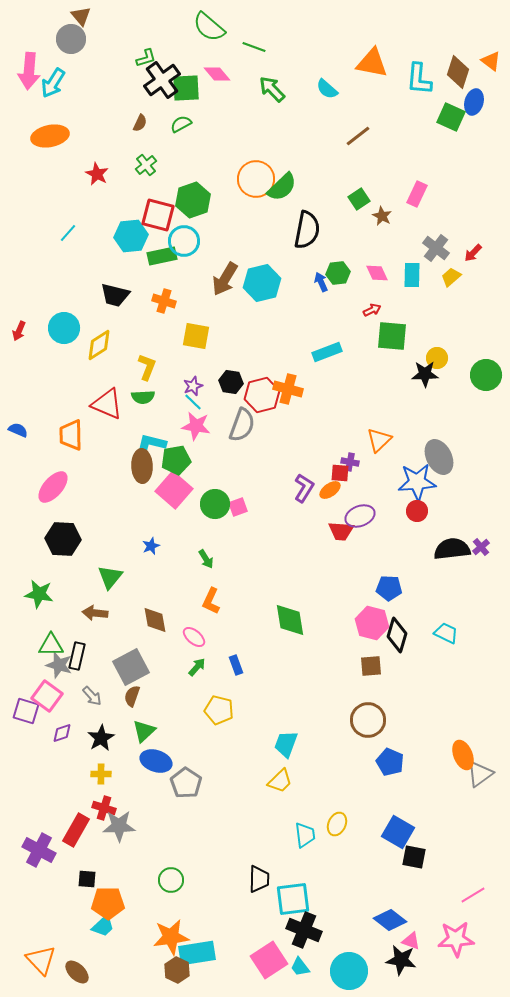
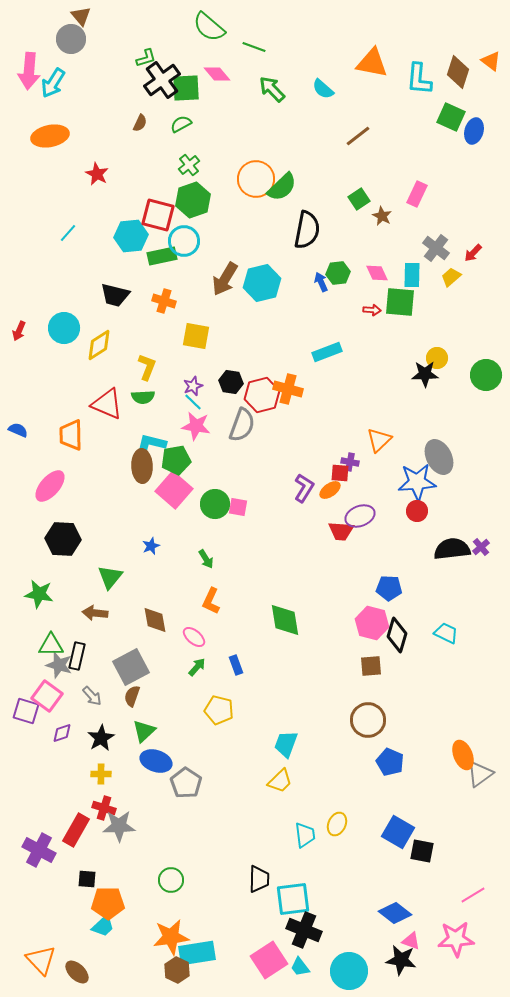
cyan semicircle at (327, 89): moved 4 px left
blue ellipse at (474, 102): moved 29 px down
green cross at (146, 165): moved 43 px right
red arrow at (372, 310): rotated 30 degrees clockwise
green square at (392, 336): moved 8 px right, 34 px up
pink ellipse at (53, 487): moved 3 px left, 1 px up
pink square at (238, 507): rotated 30 degrees clockwise
green diamond at (290, 620): moved 5 px left
black square at (414, 857): moved 8 px right, 6 px up
blue diamond at (390, 920): moved 5 px right, 7 px up
